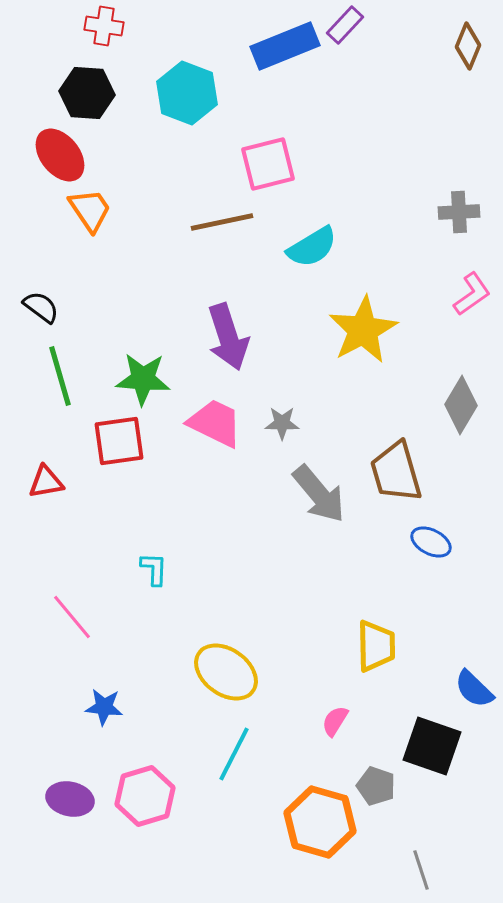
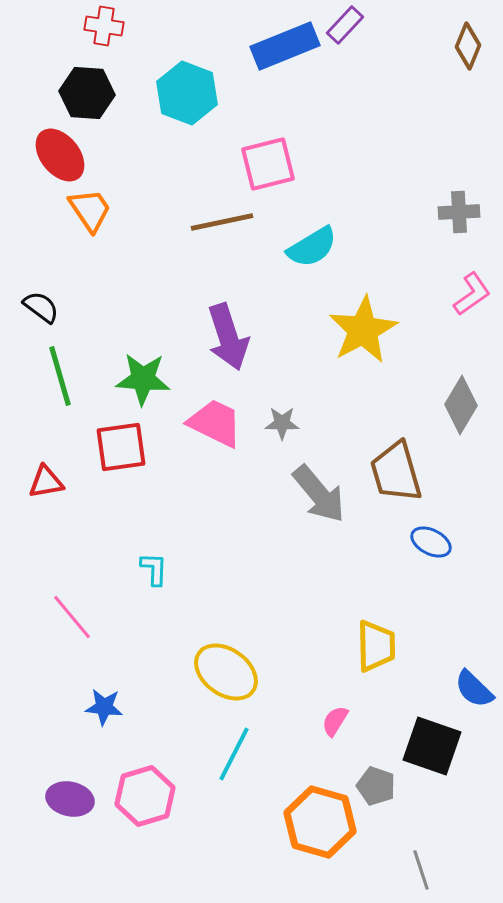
red square: moved 2 px right, 6 px down
